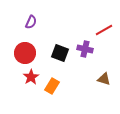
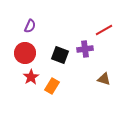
purple semicircle: moved 1 px left, 4 px down
purple cross: rotated 21 degrees counterclockwise
black square: moved 2 px down
